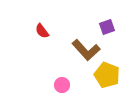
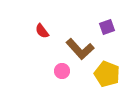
brown L-shape: moved 6 px left, 1 px up
yellow pentagon: moved 1 px up
pink circle: moved 14 px up
